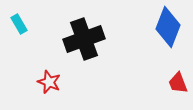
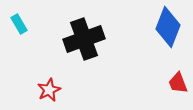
red star: moved 8 px down; rotated 25 degrees clockwise
